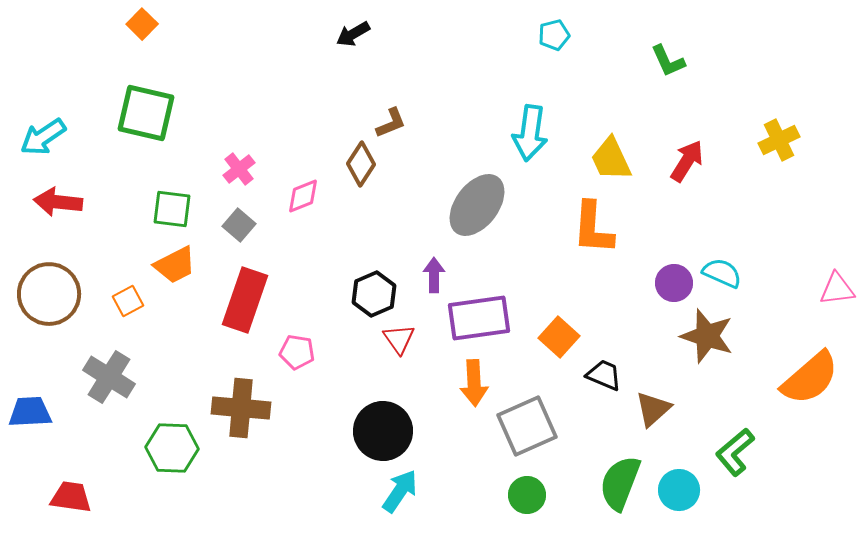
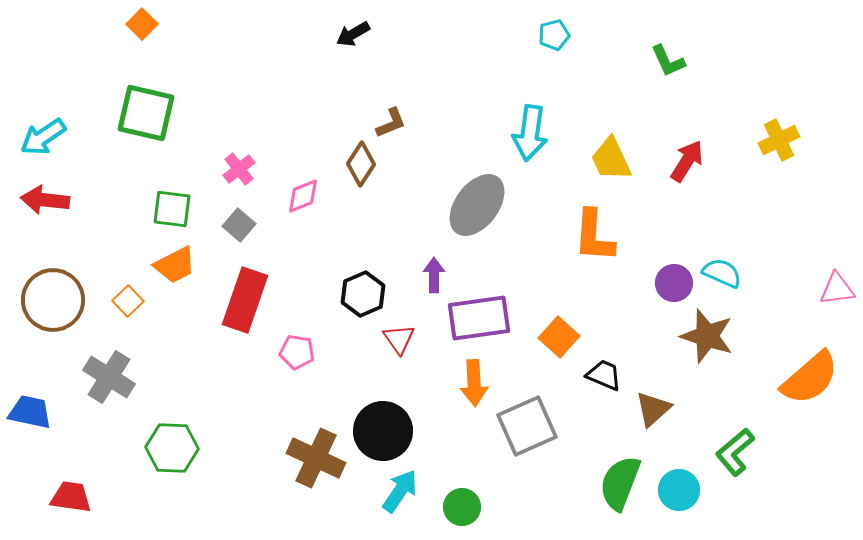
red arrow at (58, 202): moved 13 px left, 2 px up
orange L-shape at (593, 228): moved 1 px right, 8 px down
brown circle at (49, 294): moved 4 px right, 6 px down
black hexagon at (374, 294): moved 11 px left
orange square at (128, 301): rotated 16 degrees counterclockwise
brown cross at (241, 408): moved 75 px right, 50 px down; rotated 20 degrees clockwise
blue trapezoid at (30, 412): rotated 15 degrees clockwise
green circle at (527, 495): moved 65 px left, 12 px down
